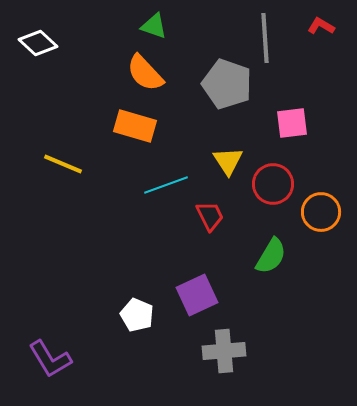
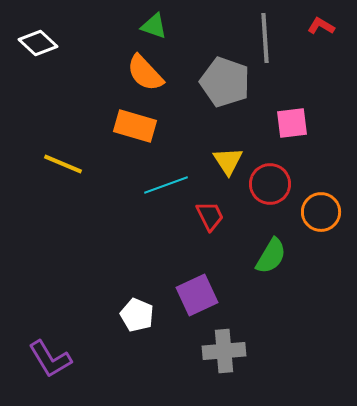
gray pentagon: moved 2 px left, 2 px up
red circle: moved 3 px left
